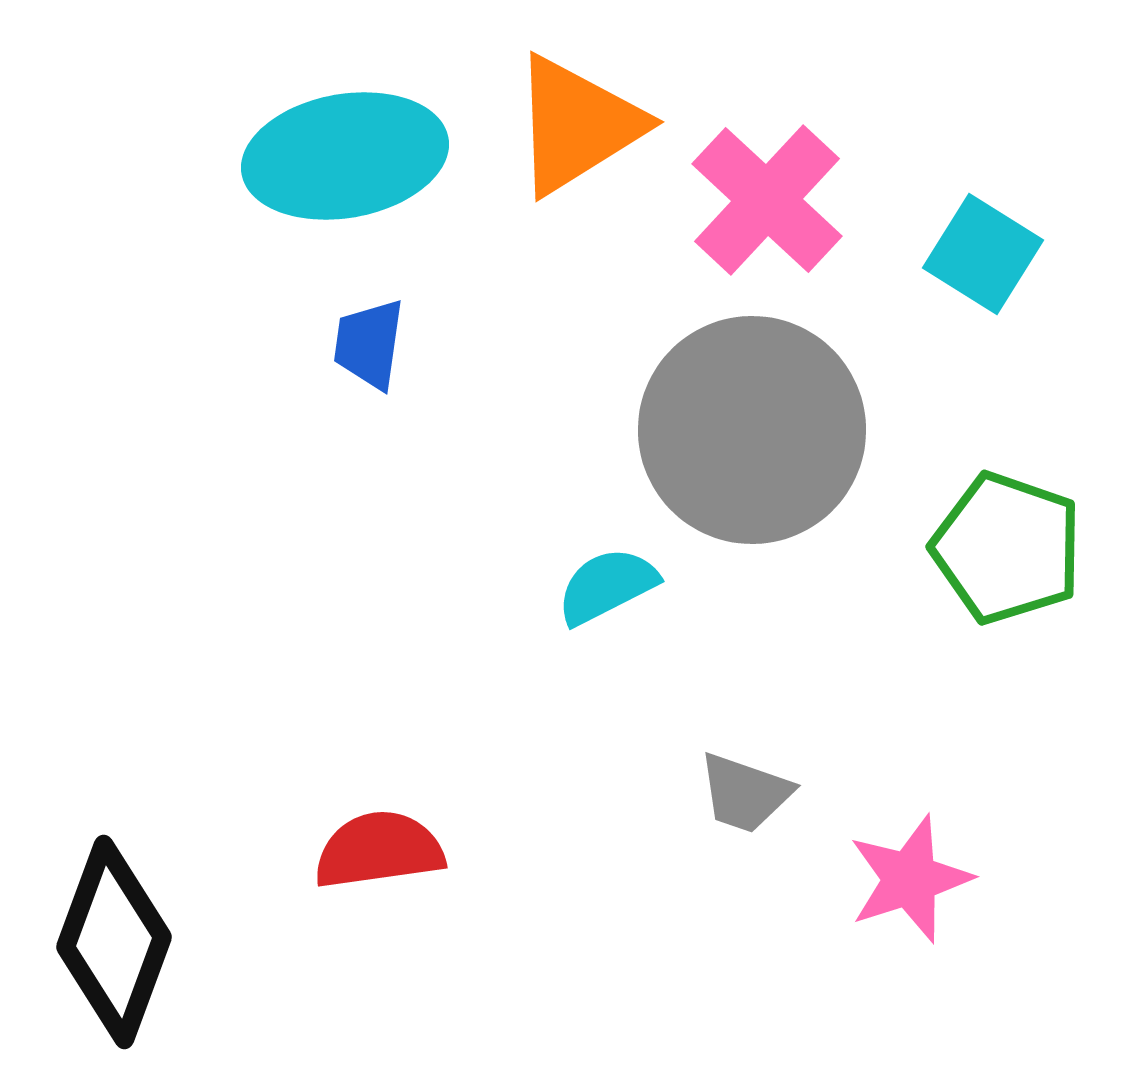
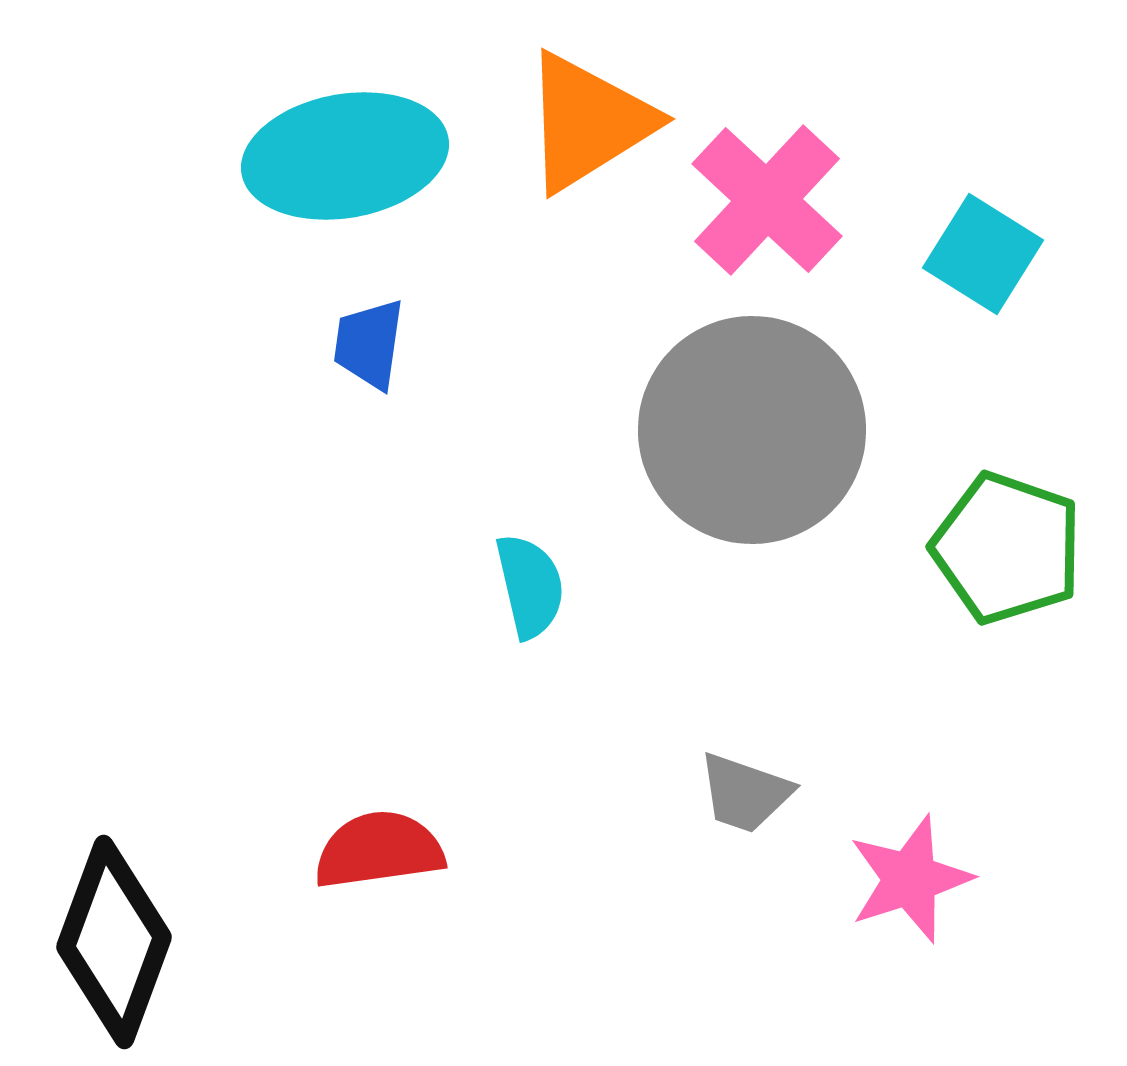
orange triangle: moved 11 px right, 3 px up
cyan semicircle: moved 77 px left; rotated 104 degrees clockwise
